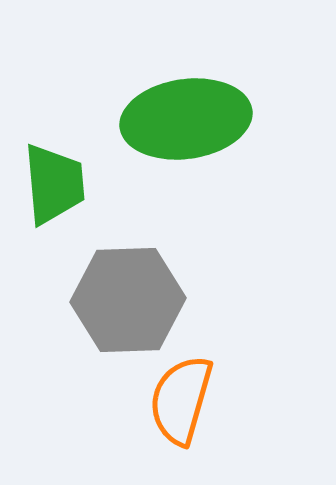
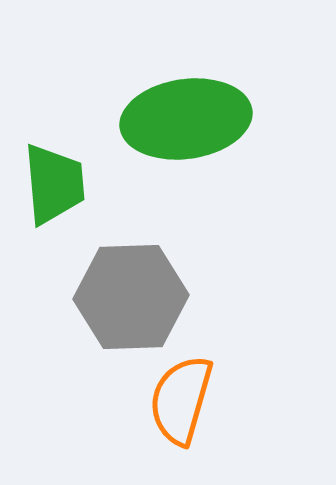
gray hexagon: moved 3 px right, 3 px up
